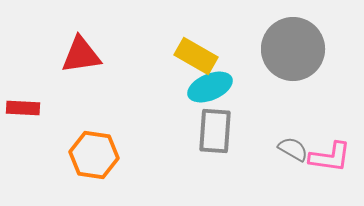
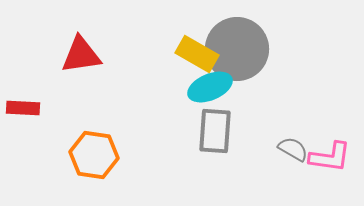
gray circle: moved 56 px left
yellow rectangle: moved 1 px right, 2 px up
